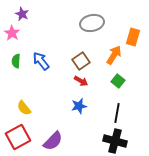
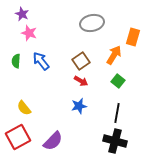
pink star: moved 17 px right; rotated 14 degrees counterclockwise
